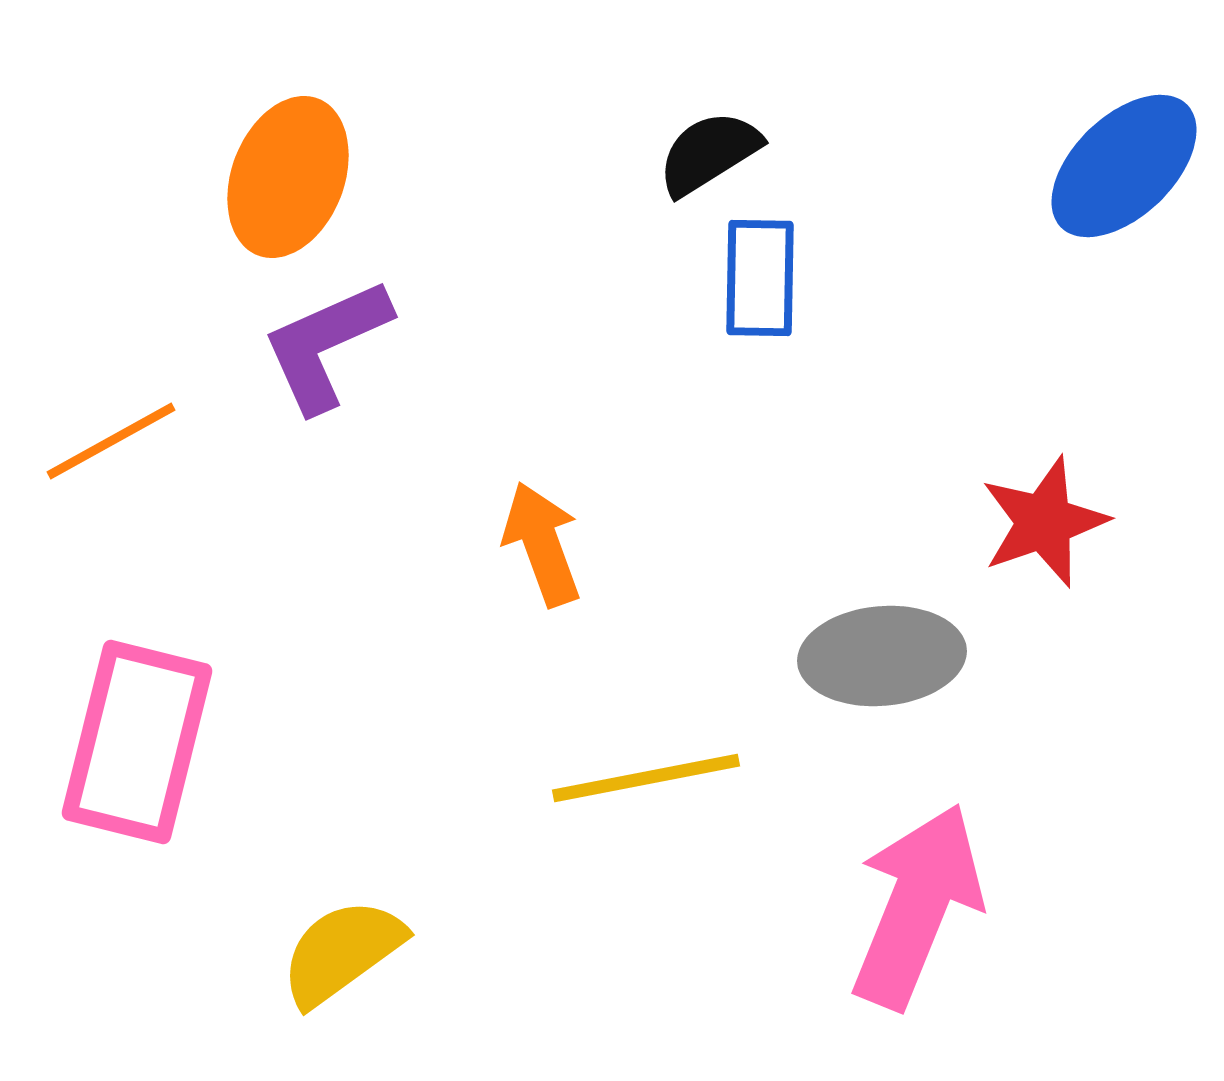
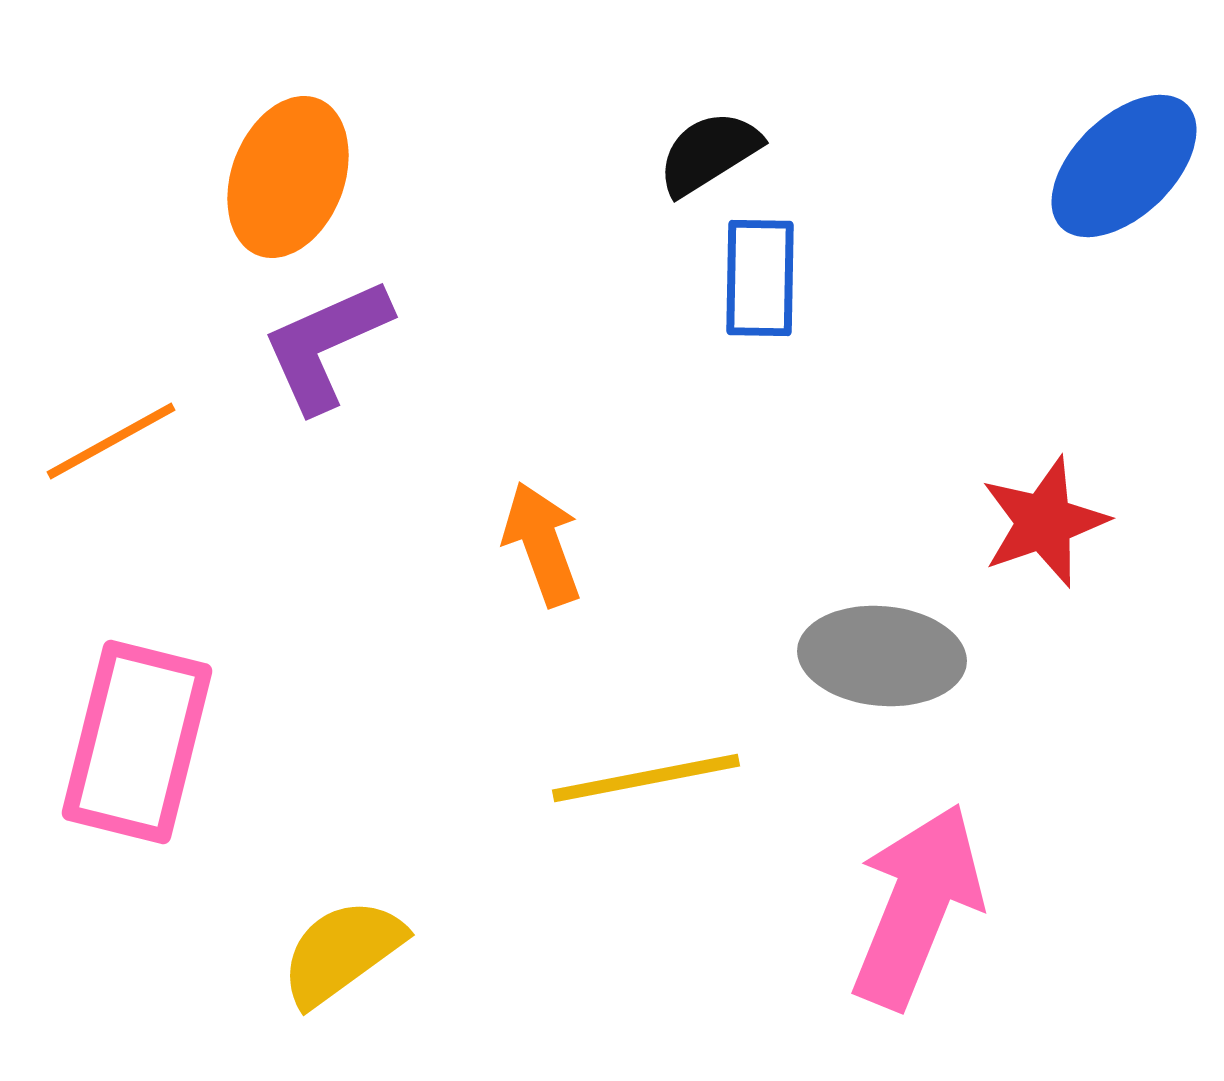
gray ellipse: rotated 10 degrees clockwise
